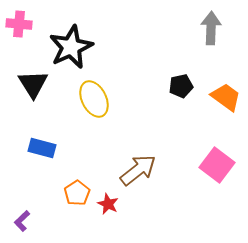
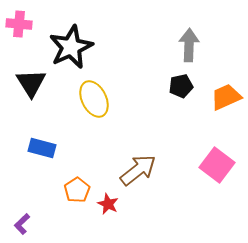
gray arrow: moved 22 px left, 17 px down
black triangle: moved 2 px left, 1 px up
orange trapezoid: rotated 60 degrees counterclockwise
orange pentagon: moved 3 px up
purple L-shape: moved 3 px down
